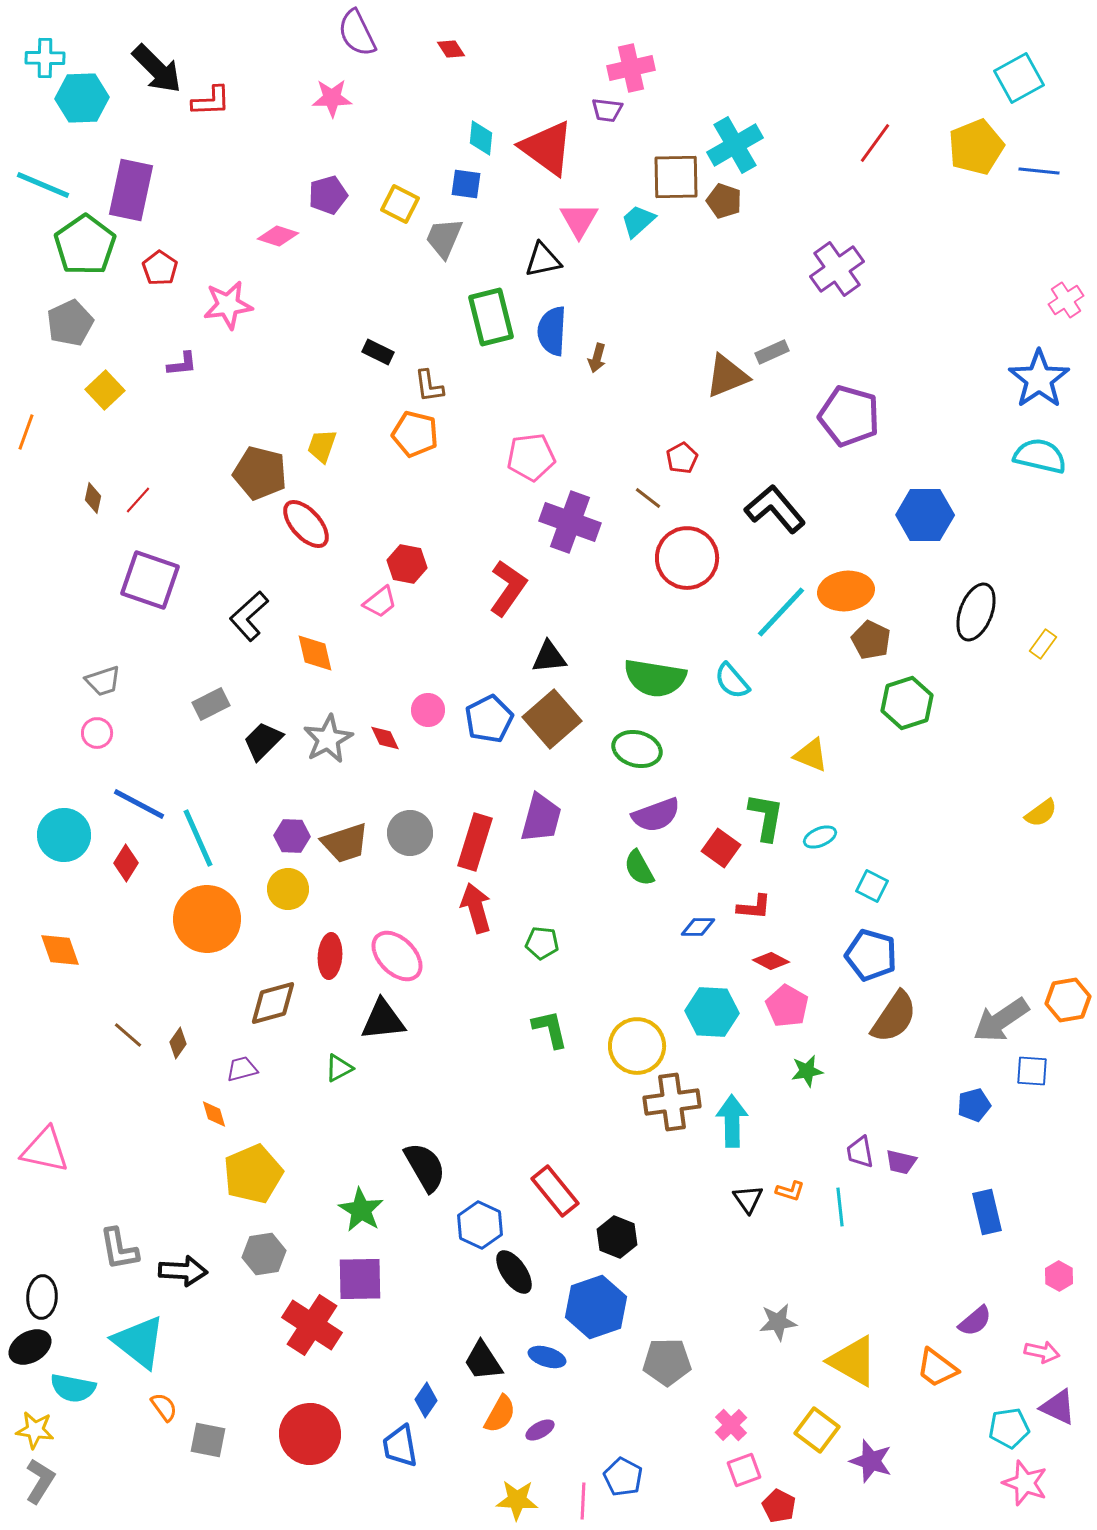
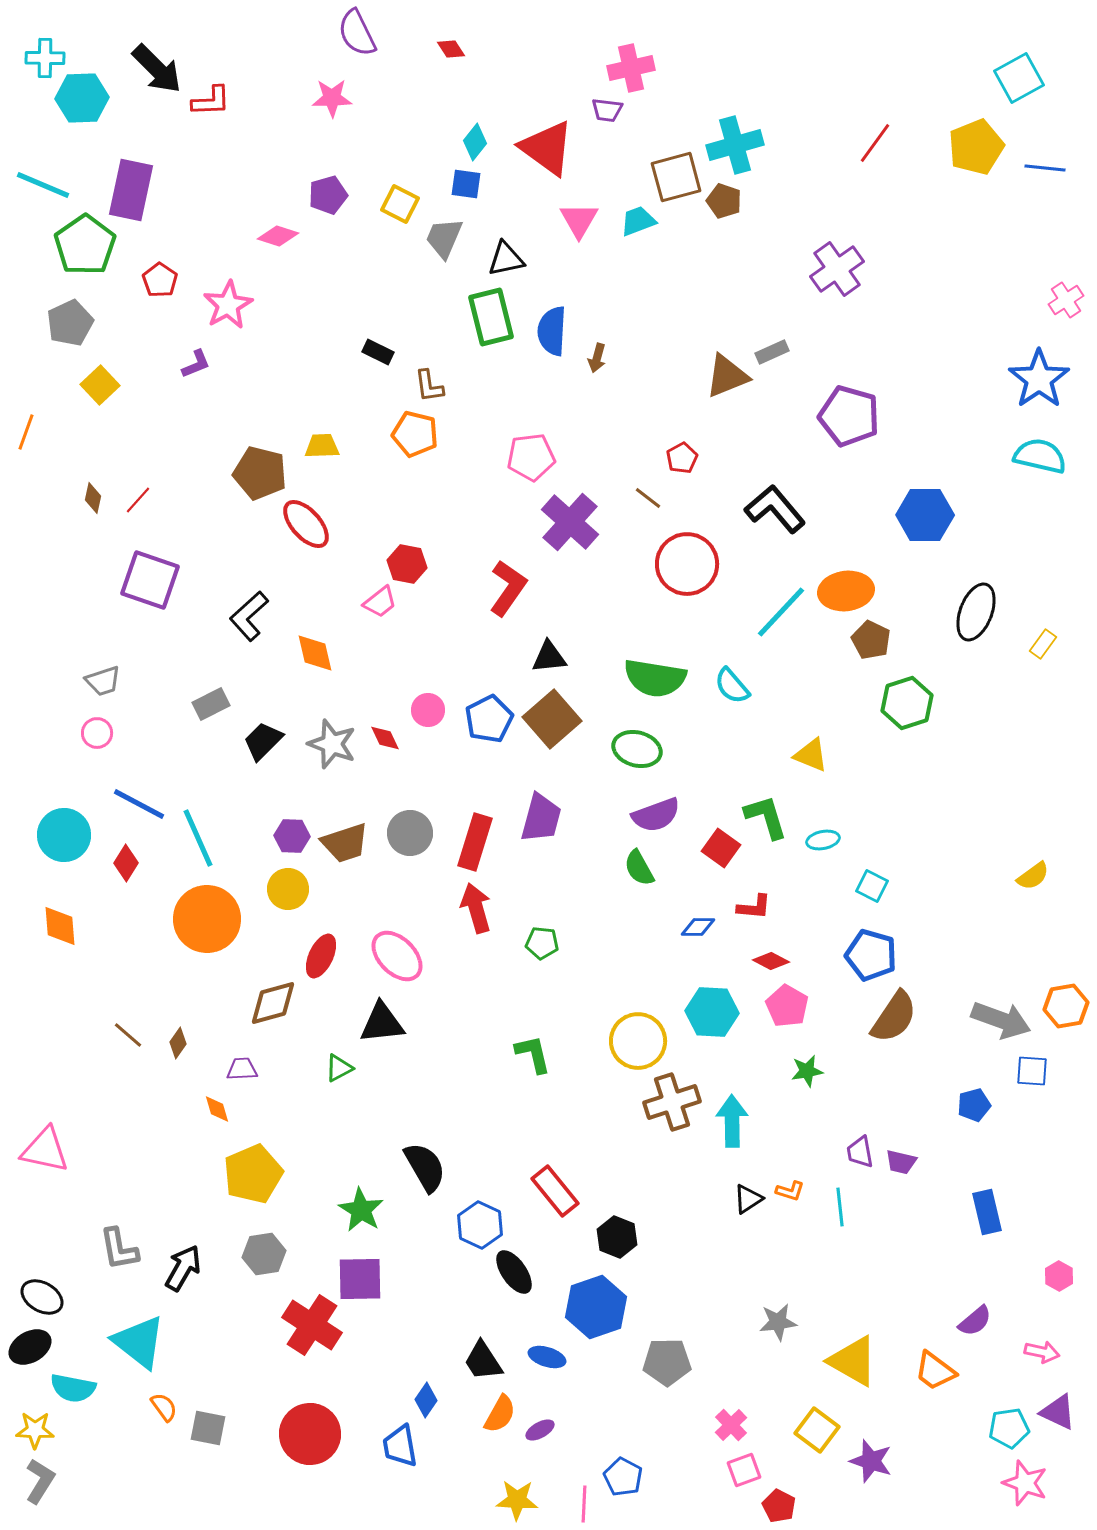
cyan diamond at (481, 138): moved 6 px left, 4 px down; rotated 33 degrees clockwise
cyan cross at (735, 145): rotated 14 degrees clockwise
blue line at (1039, 171): moved 6 px right, 3 px up
brown square at (676, 177): rotated 14 degrees counterclockwise
cyan trapezoid at (638, 221): rotated 21 degrees clockwise
black triangle at (543, 260): moved 37 px left, 1 px up
red pentagon at (160, 268): moved 12 px down
pink star at (228, 305): rotated 21 degrees counterclockwise
purple L-shape at (182, 364): moved 14 px right; rotated 16 degrees counterclockwise
yellow square at (105, 390): moved 5 px left, 5 px up
yellow trapezoid at (322, 446): rotated 69 degrees clockwise
purple cross at (570, 522): rotated 22 degrees clockwise
red circle at (687, 558): moved 6 px down
cyan semicircle at (732, 681): moved 5 px down
gray star at (328, 739): moved 4 px right, 5 px down; rotated 24 degrees counterclockwise
yellow semicircle at (1041, 813): moved 8 px left, 63 px down
green L-shape at (766, 817): rotated 27 degrees counterclockwise
cyan ellipse at (820, 837): moved 3 px right, 3 px down; rotated 12 degrees clockwise
orange diamond at (60, 950): moved 24 px up; rotated 15 degrees clockwise
red ellipse at (330, 956): moved 9 px left; rotated 21 degrees clockwise
orange hexagon at (1068, 1000): moved 2 px left, 6 px down
black triangle at (383, 1020): moved 1 px left, 3 px down
gray arrow at (1001, 1020): rotated 126 degrees counterclockwise
green L-shape at (550, 1029): moved 17 px left, 25 px down
yellow circle at (637, 1046): moved 1 px right, 5 px up
purple trapezoid at (242, 1069): rotated 12 degrees clockwise
brown cross at (672, 1102): rotated 10 degrees counterclockwise
orange diamond at (214, 1114): moved 3 px right, 5 px up
black triangle at (748, 1199): rotated 32 degrees clockwise
black arrow at (183, 1271): moved 3 px up; rotated 63 degrees counterclockwise
black ellipse at (42, 1297): rotated 63 degrees counterclockwise
orange trapezoid at (937, 1368): moved 2 px left, 3 px down
purple triangle at (1058, 1407): moved 5 px down
yellow star at (35, 1430): rotated 6 degrees counterclockwise
gray square at (208, 1440): moved 12 px up
pink line at (583, 1501): moved 1 px right, 3 px down
